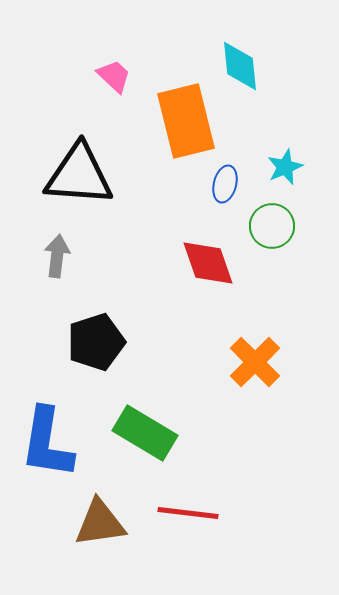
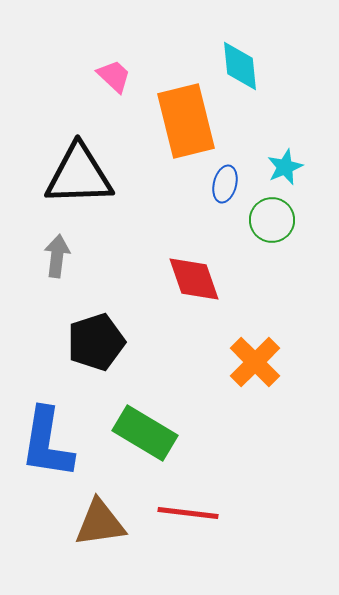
black triangle: rotated 6 degrees counterclockwise
green circle: moved 6 px up
red diamond: moved 14 px left, 16 px down
